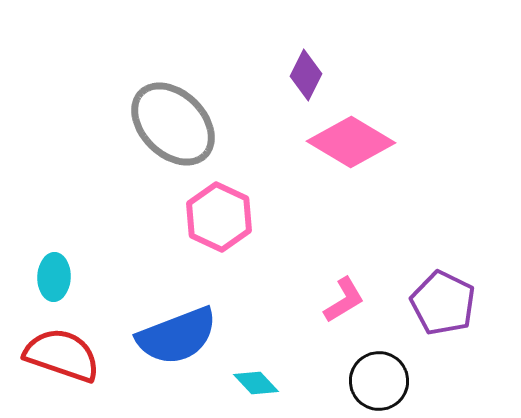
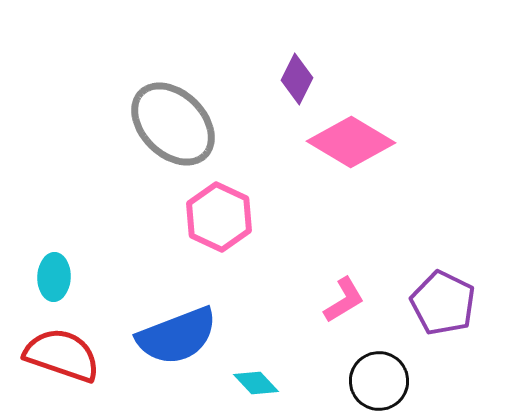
purple diamond: moved 9 px left, 4 px down
